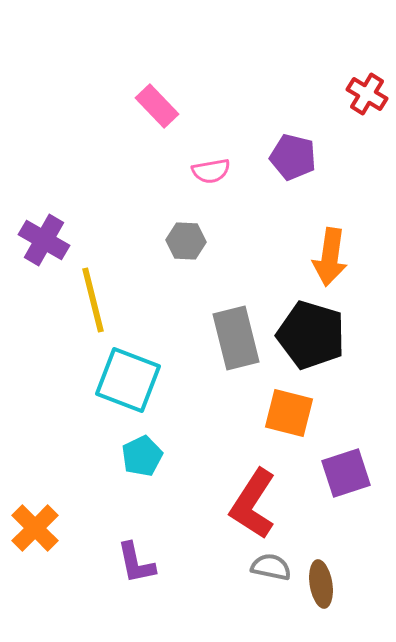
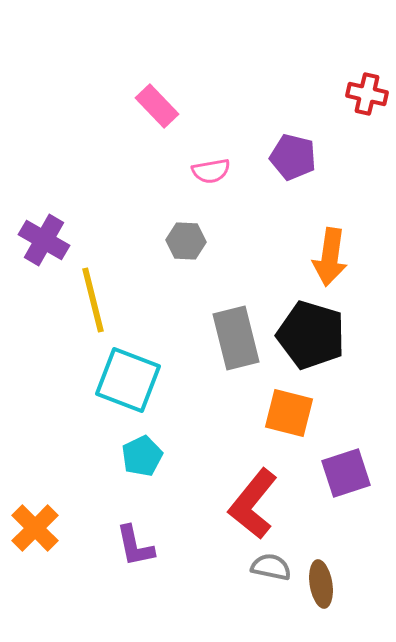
red cross: rotated 18 degrees counterclockwise
red L-shape: rotated 6 degrees clockwise
purple L-shape: moved 1 px left, 17 px up
